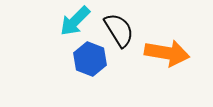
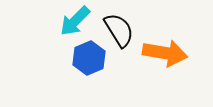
orange arrow: moved 2 px left
blue hexagon: moved 1 px left, 1 px up; rotated 16 degrees clockwise
